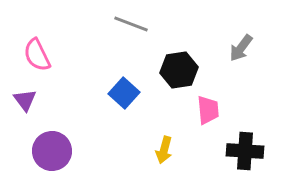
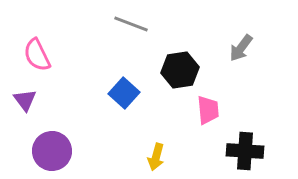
black hexagon: moved 1 px right
yellow arrow: moved 8 px left, 7 px down
